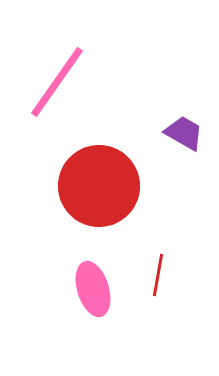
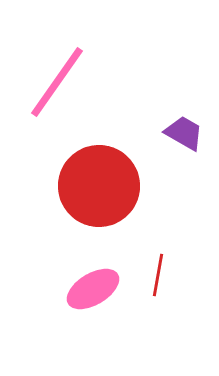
pink ellipse: rotated 76 degrees clockwise
